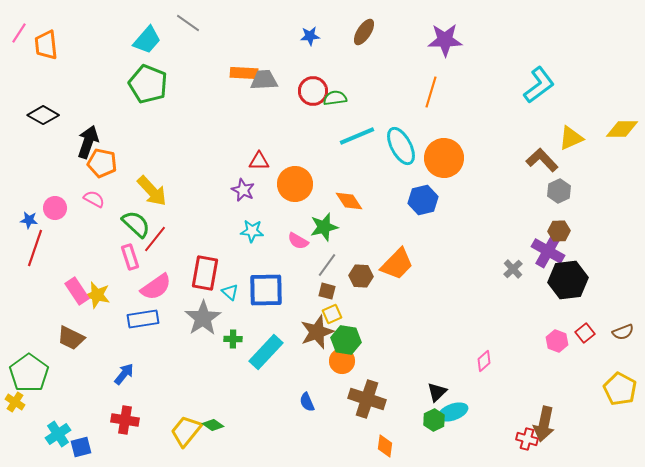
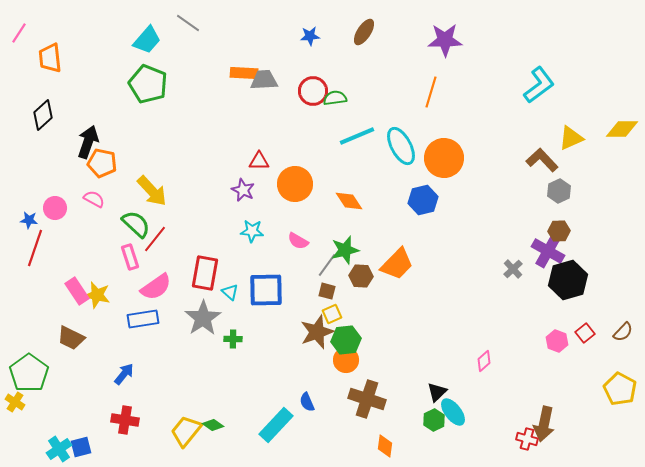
orange trapezoid at (46, 45): moved 4 px right, 13 px down
black diamond at (43, 115): rotated 72 degrees counterclockwise
green star at (324, 227): moved 21 px right, 23 px down
black hexagon at (568, 280): rotated 9 degrees counterclockwise
brown semicircle at (623, 332): rotated 25 degrees counterclockwise
green hexagon at (346, 340): rotated 16 degrees counterclockwise
cyan rectangle at (266, 352): moved 10 px right, 73 px down
orange circle at (342, 361): moved 4 px right, 1 px up
cyan ellipse at (453, 412): rotated 72 degrees clockwise
cyan cross at (58, 434): moved 1 px right, 15 px down
